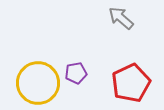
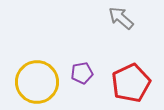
purple pentagon: moved 6 px right
yellow circle: moved 1 px left, 1 px up
